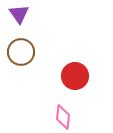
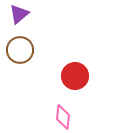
purple triangle: rotated 25 degrees clockwise
brown circle: moved 1 px left, 2 px up
